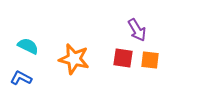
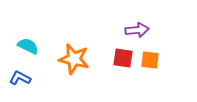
purple arrow: rotated 65 degrees counterclockwise
blue L-shape: moved 1 px left
